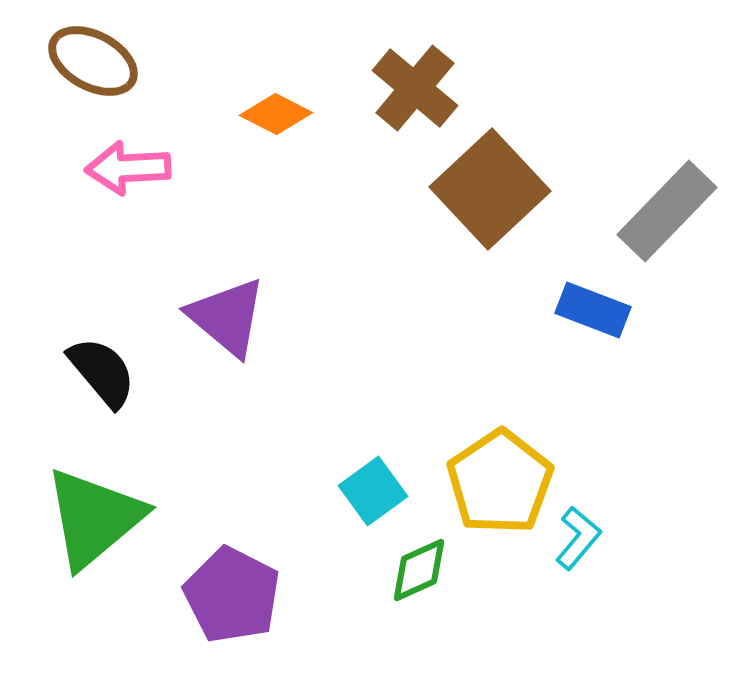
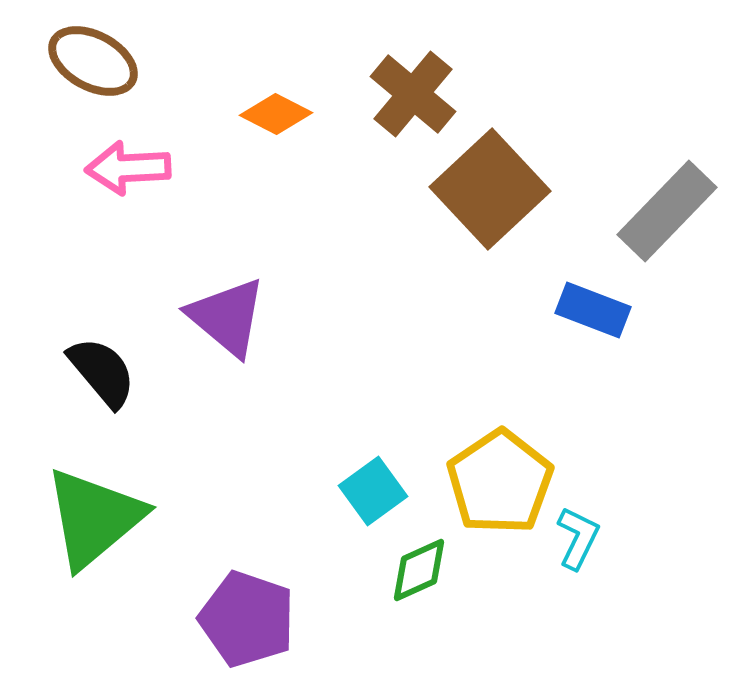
brown cross: moved 2 px left, 6 px down
cyan L-shape: rotated 14 degrees counterclockwise
purple pentagon: moved 15 px right, 24 px down; rotated 8 degrees counterclockwise
